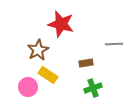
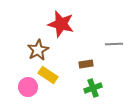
brown rectangle: moved 1 px down
